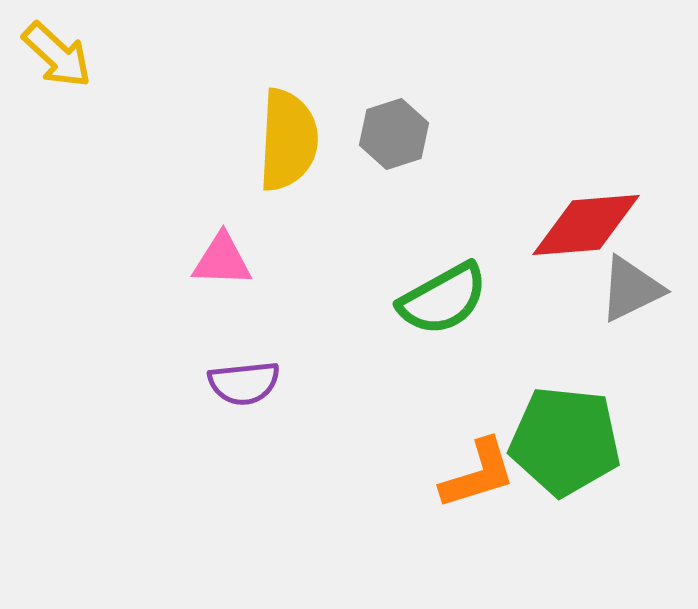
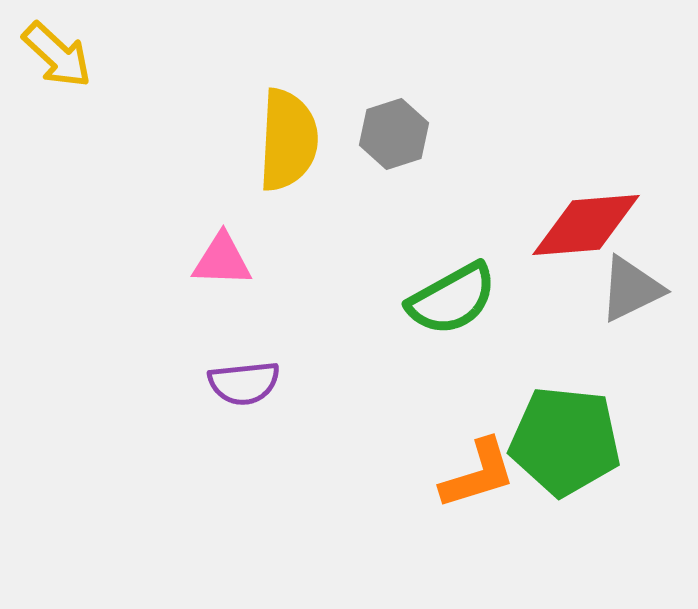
green semicircle: moved 9 px right
